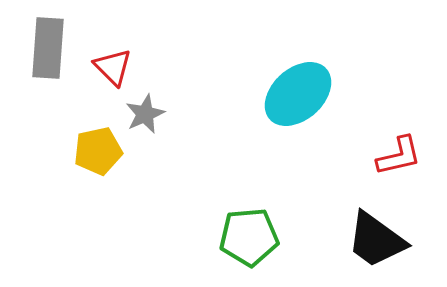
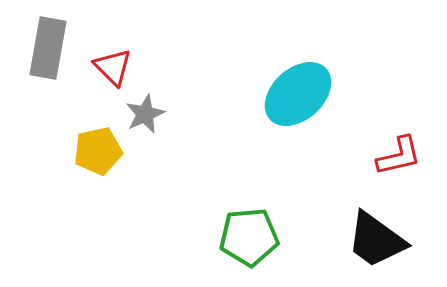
gray rectangle: rotated 6 degrees clockwise
